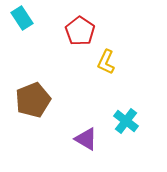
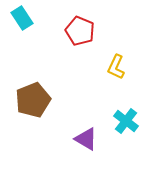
red pentagon: rotated 12 degrees counterclockwise
yellow L-shape: moved 10 px right, 5 px down
